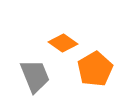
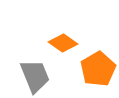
orange pentagon: moved 3 px right
